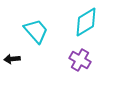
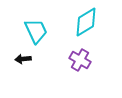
cyan trapezoid: rotated 16 degrees clockwise
black arrow: moved 11 px right
